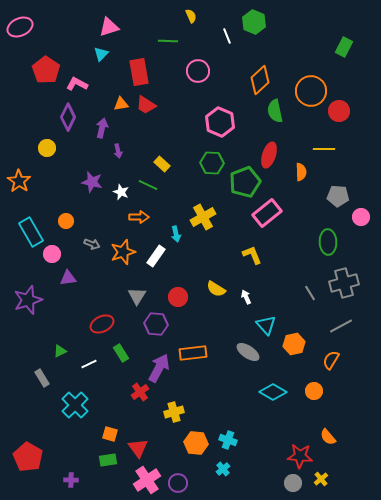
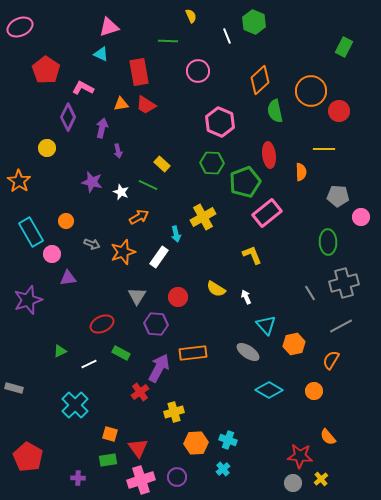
cyan triangle at (101, 54): rotated 49 degrees counterclockwise
pink L-shape at (77, 84): moved 6 px right, 4 px down
red ellipse at (269, 155): rotated 25 degrees counterclockwise
orange arrow at (139, 217): rotated 30 degrees counterclockwise
white rectangle at (156, 256): moved 3 px right, 1 px down
green rectangle at (121, 353): rotated 30 degrees counterclockwise
gray rectangle at (42, 378): moved 28 px left, 10 px down; rotated 42 degrees counterclockwise
cyan diamond at (273, 392): moved 4 px left, 2 px up
orange hexagon at (196, 443): rotated 10 degrees counterclockwise
purple cross at (71, 480): moved 7 px right, 2 px up
pink cross at (147, 480): moved 6 px left; rotated 16 degrees clockwise
purple circle at (178, 483): moved 1 px left, 6 px up
